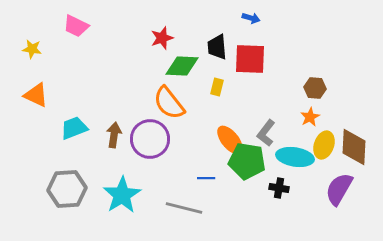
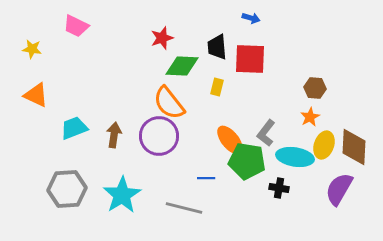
purple circle: moved 9 px right, 3 px up
